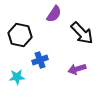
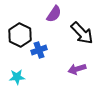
black hexagon: rotated 15 degrees clockwise
blue cross: moved 1 px left, 10 px up
